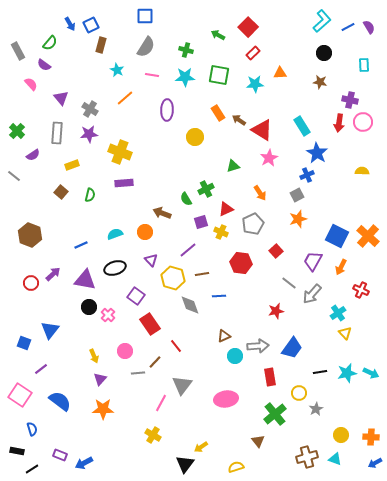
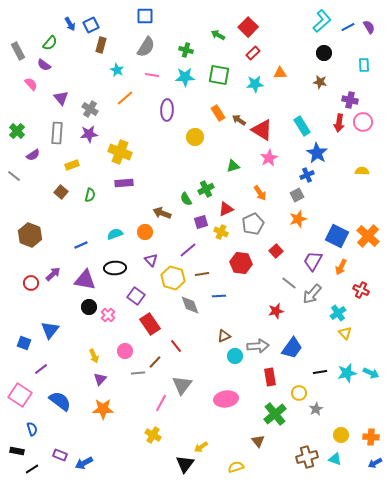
black ellipse at (115, 268): rotated 15 degrees clockwise
